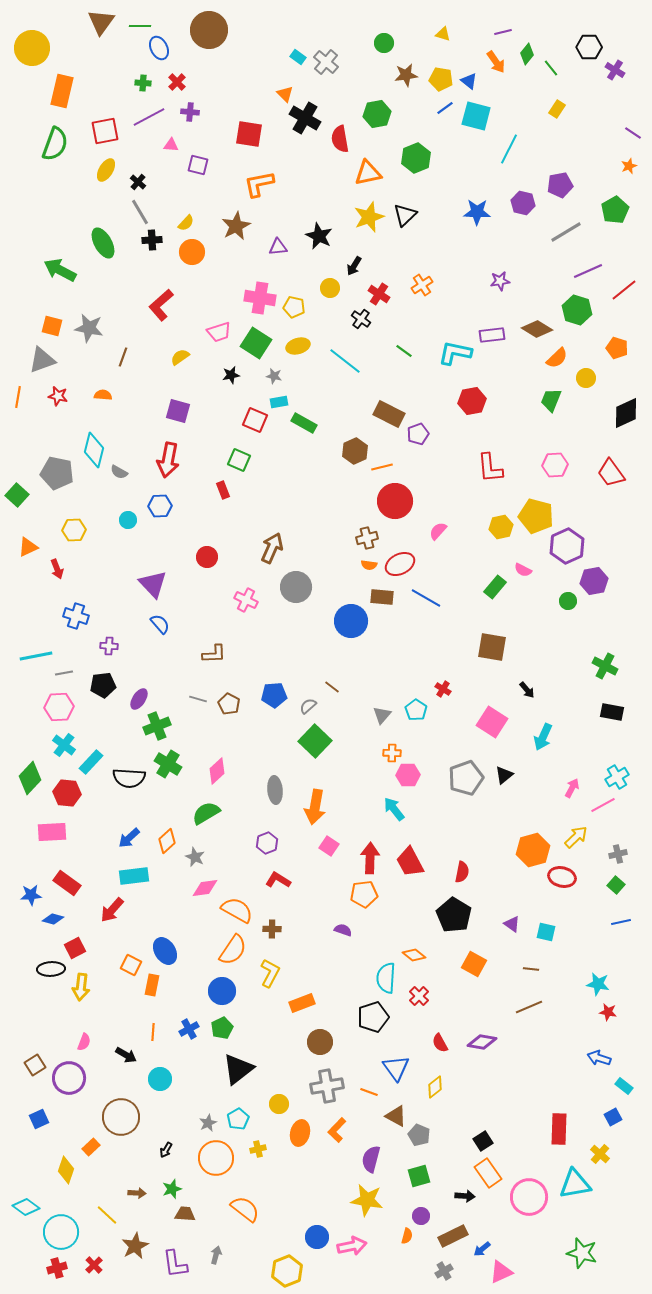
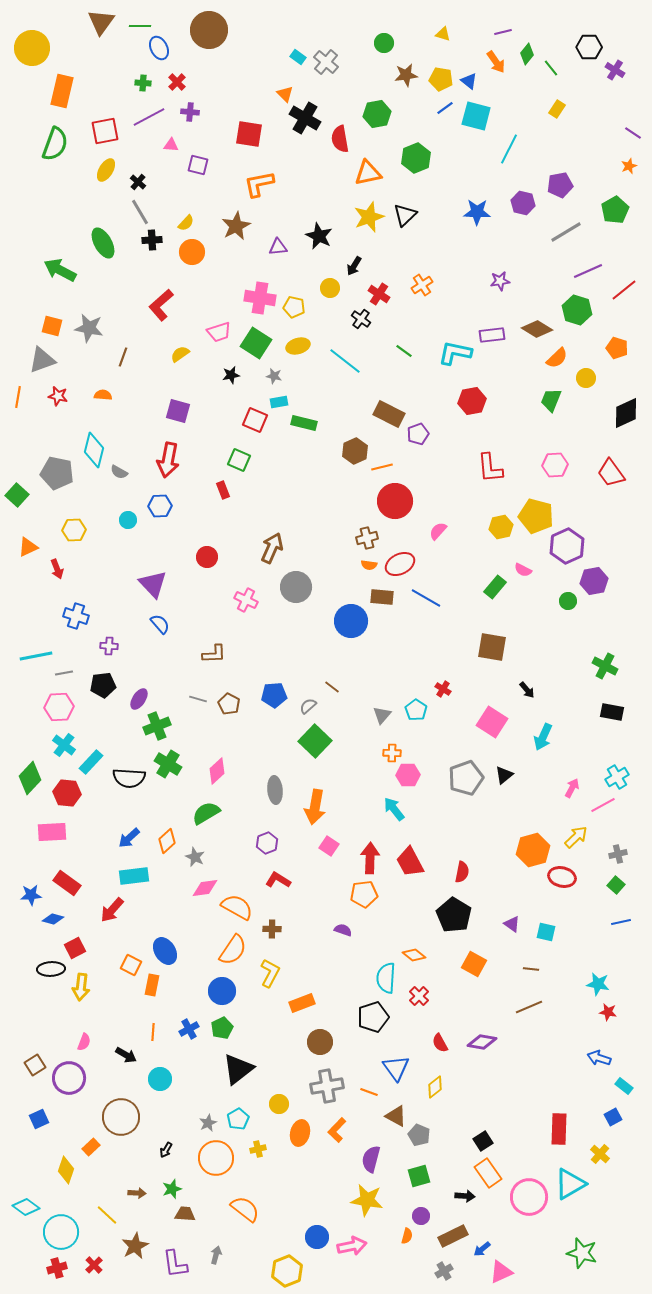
yellow semicircle at (180, 357): moved 3 px up
green rectangle at (304, 423): rotated 15 degrees counterclockwise
orange semicircle at (237, 910): moved 3 px up
cyan triangle at (575, 1184): moved 5 px left; rotated 20 degrees counterclockwise
